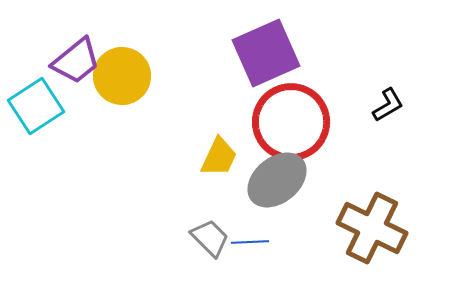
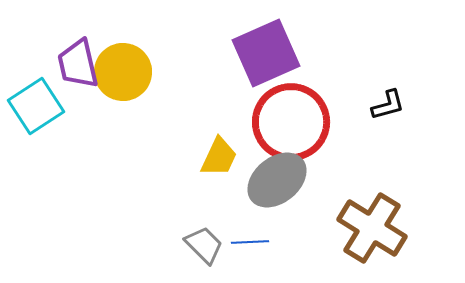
purple trapezoid: moved 2 px right, 3 px down; rotated 116 degrees clockwise
yellow circle: moved 1 px right, 4 px up
black L-shape: rotated 15 degrees clockwise
brown cross: rotated 6 degrees clockwise
gray trapezoid: moved 6 px left, 7 px down
